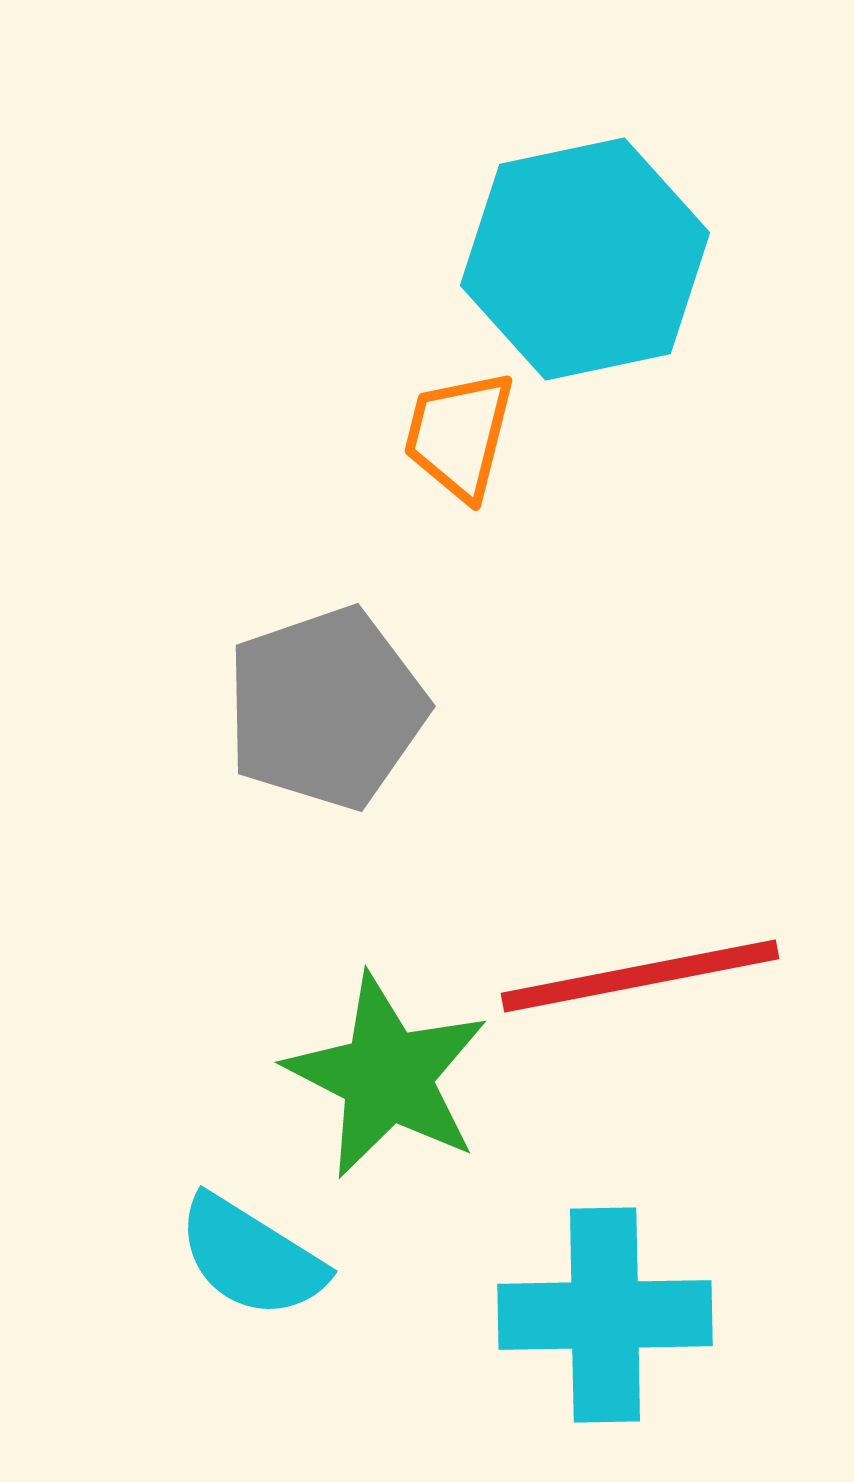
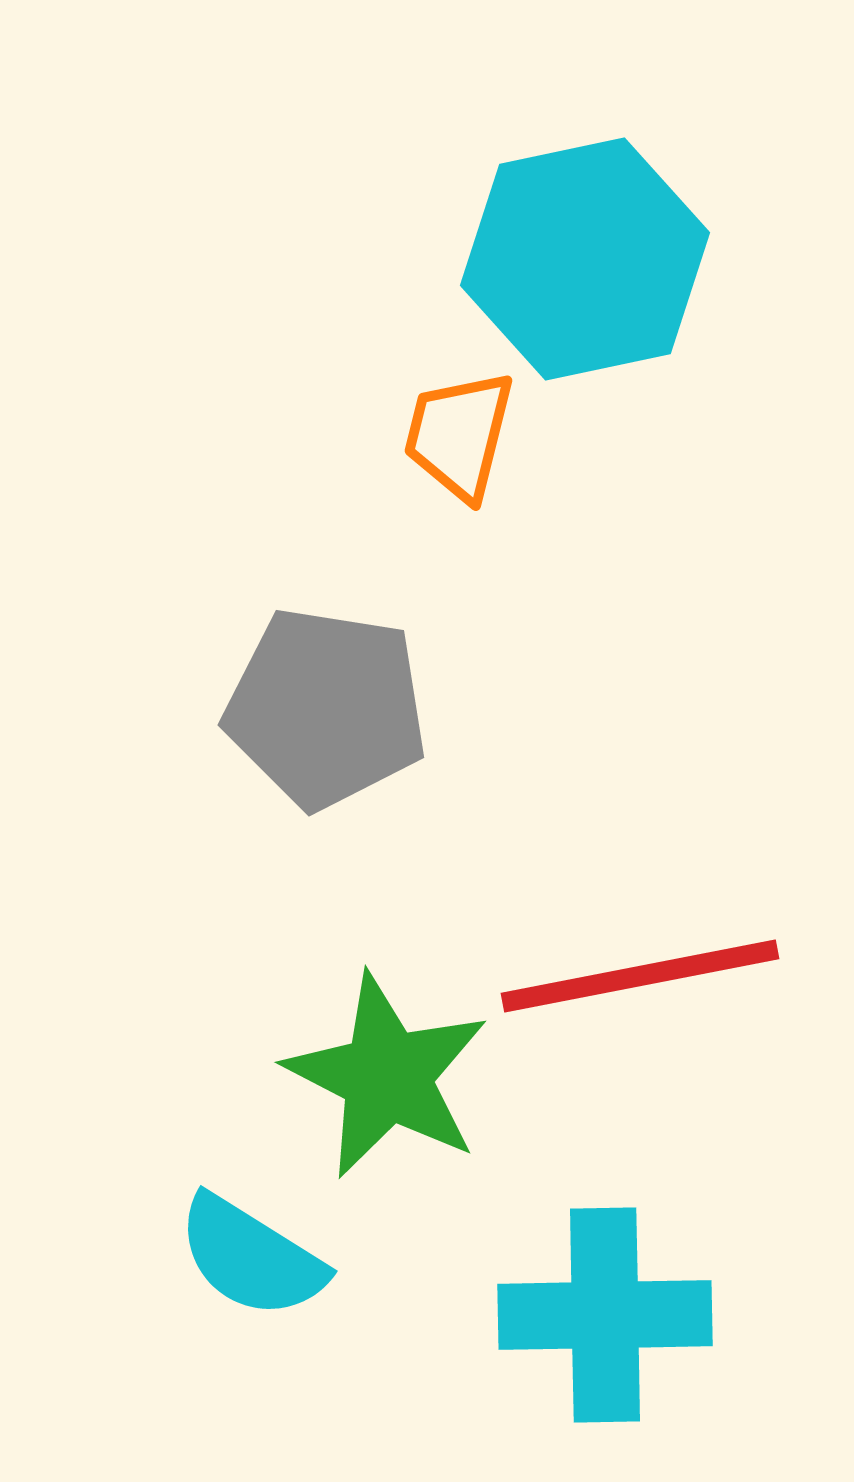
gray pentagon: rotated 28 degrees clockwise
